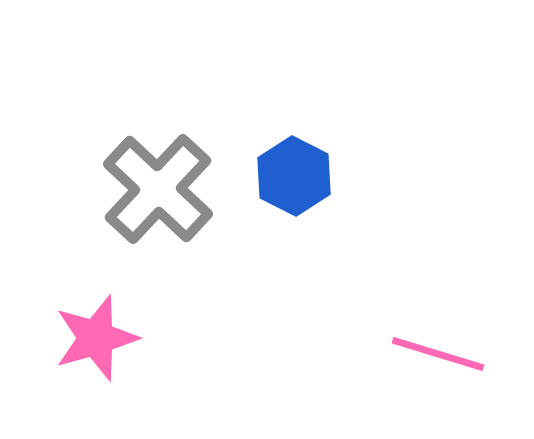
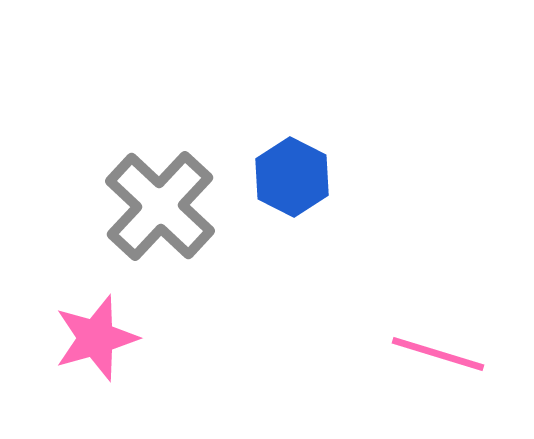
blue hexagon: moved 2 px left, 1 px down
gray cross: moved 2 px right, 17 px down
